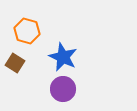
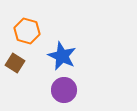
blue star: moved 1 px left, 1 px up
purple circle: moved 1 px right, 1 px down
